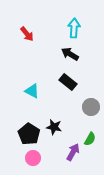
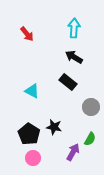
black arrow: moved 4 px right, 3 px down
